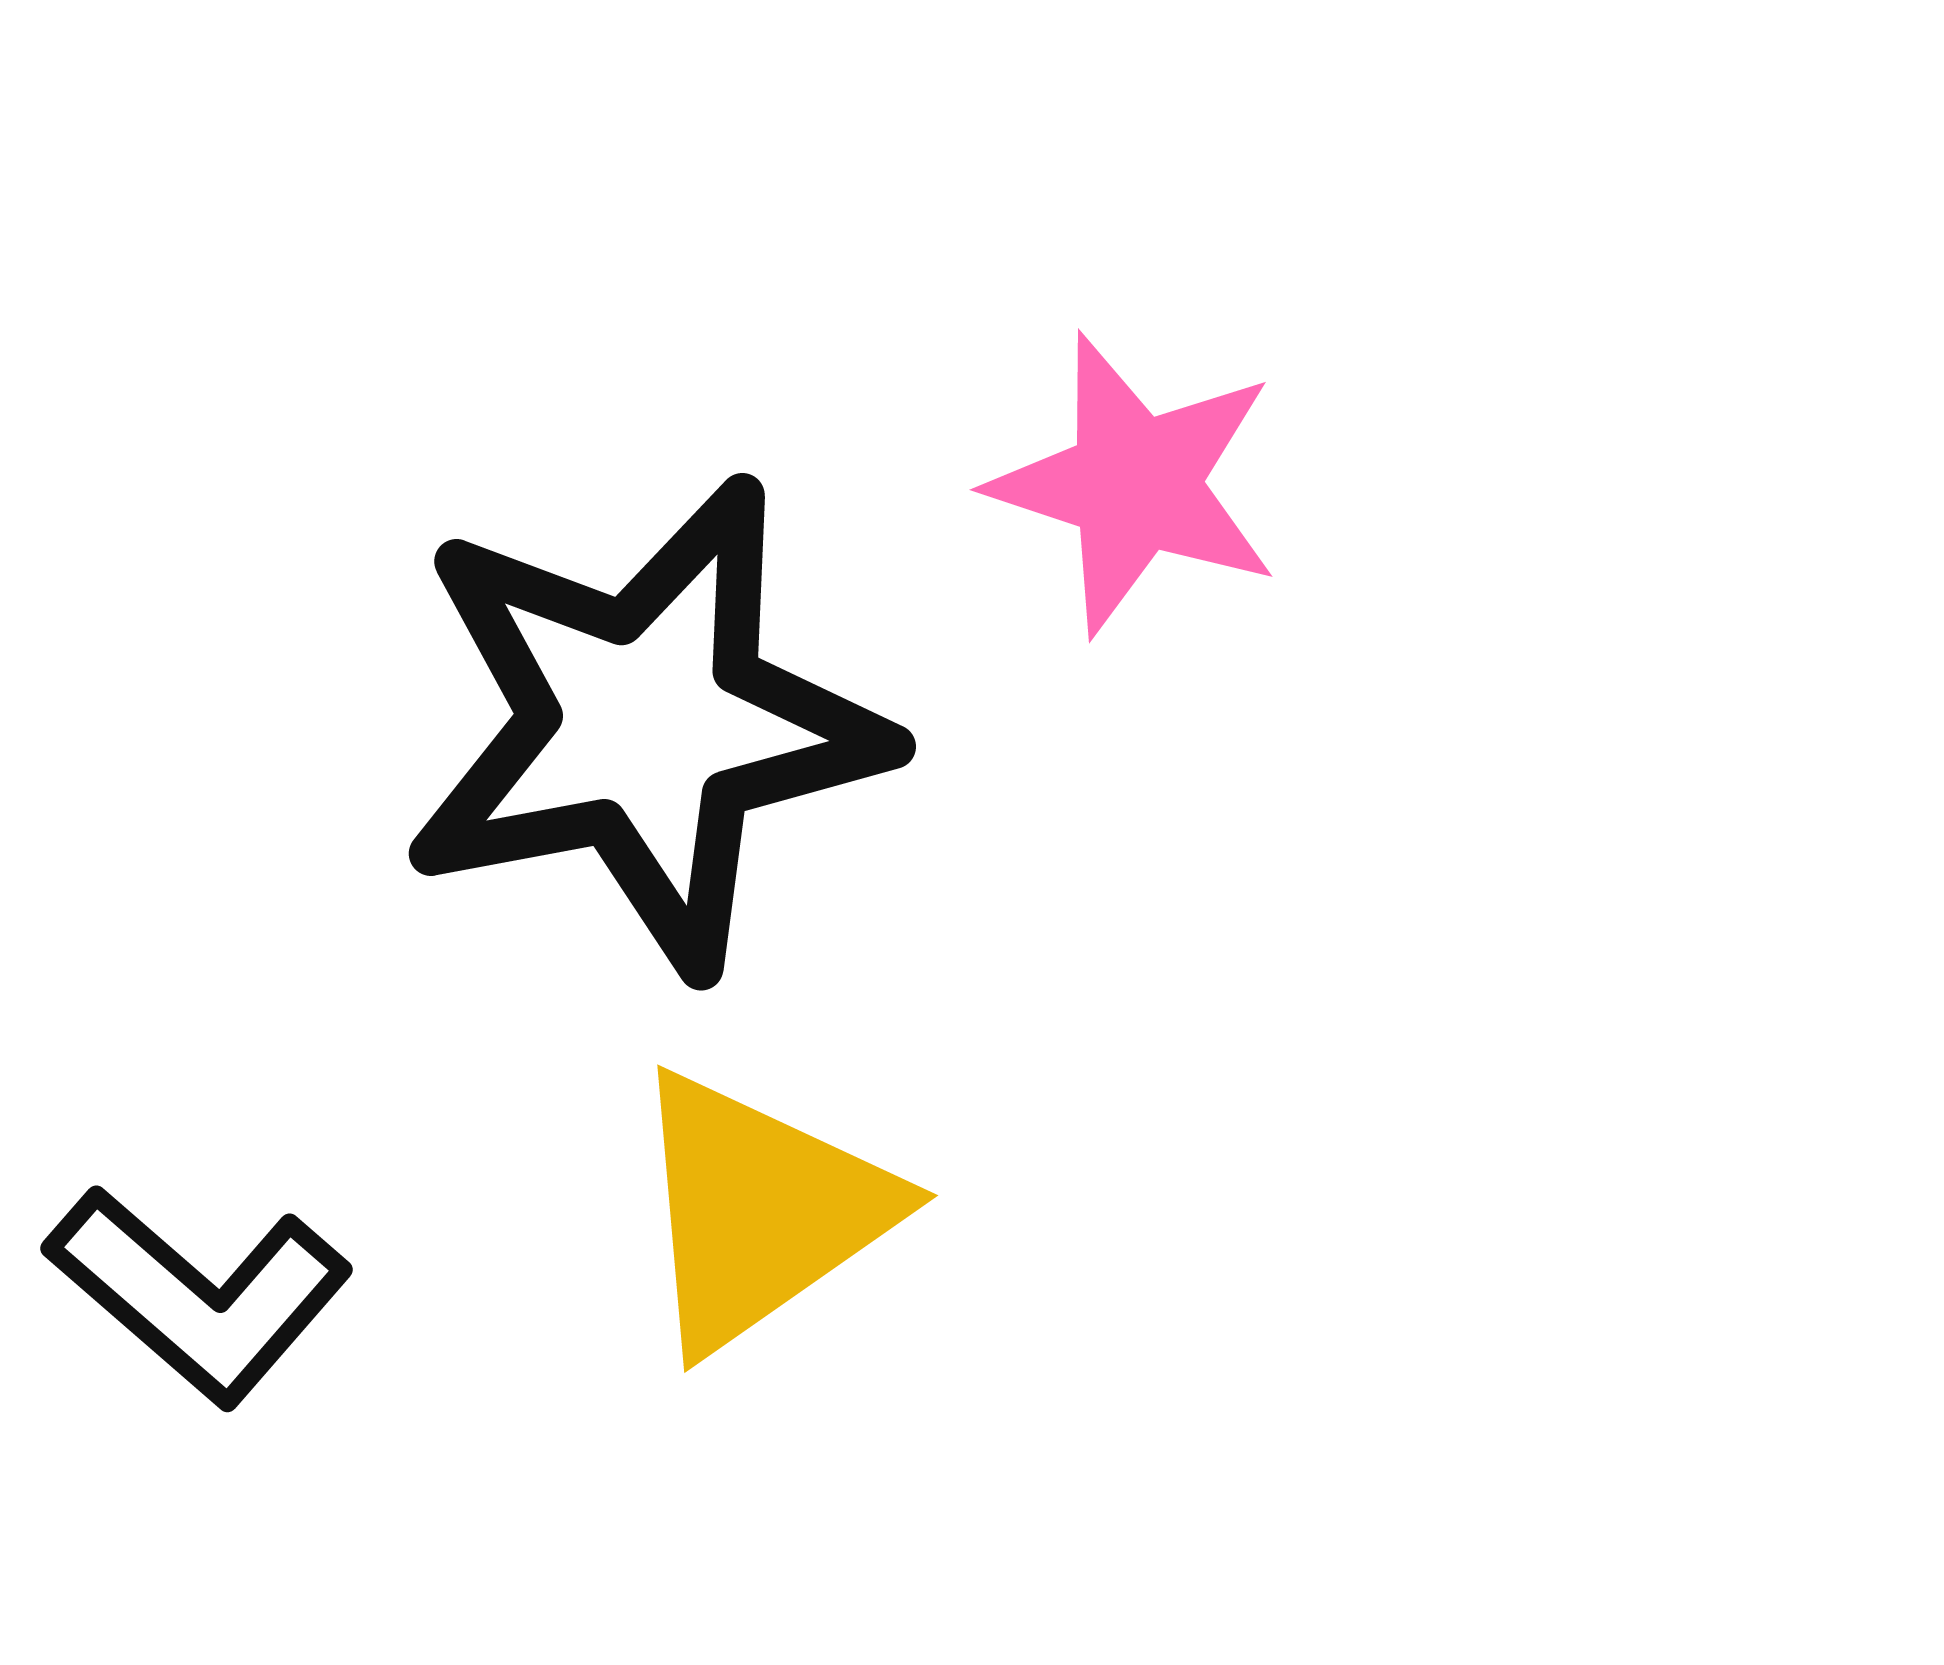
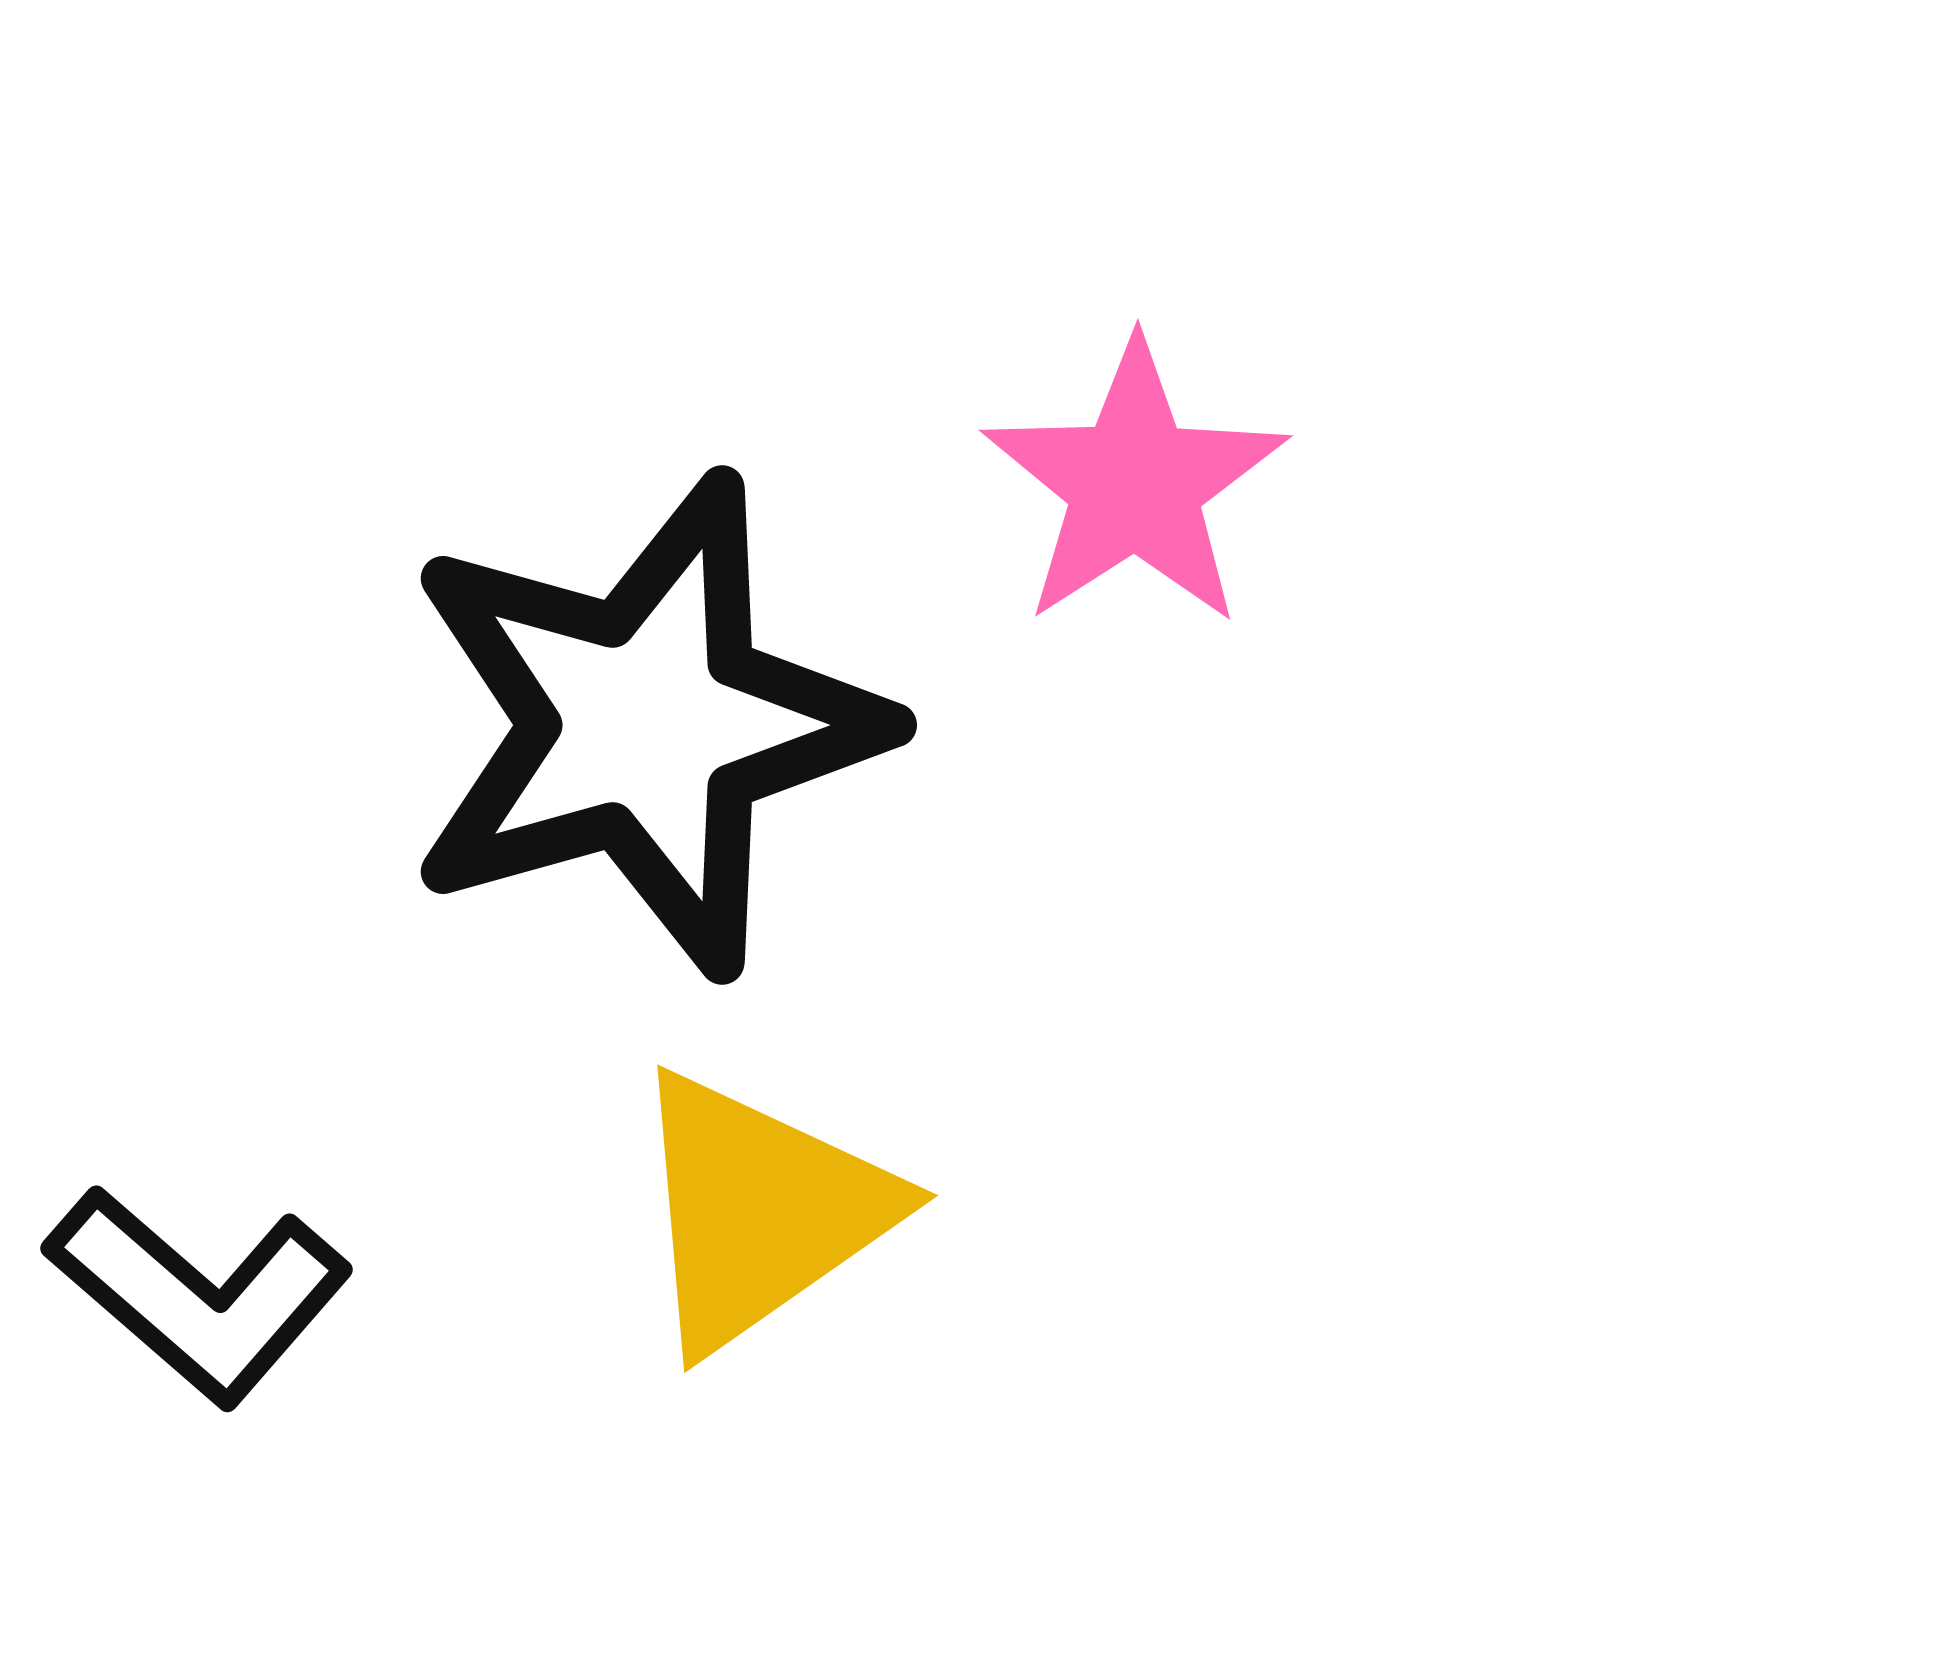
pink star: rotated 21 degrees clockwise
black star: rotated 5 degrees counterclockwise
